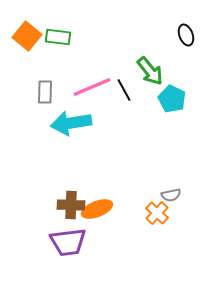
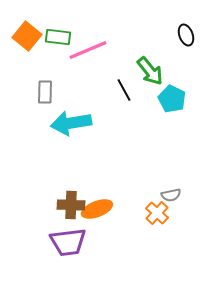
pink line: moved 4 px left, 37 px up
